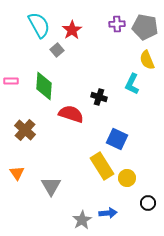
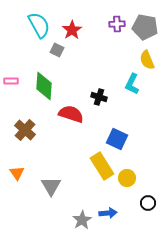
gray square: rotated 24 degrees counterclockwise
